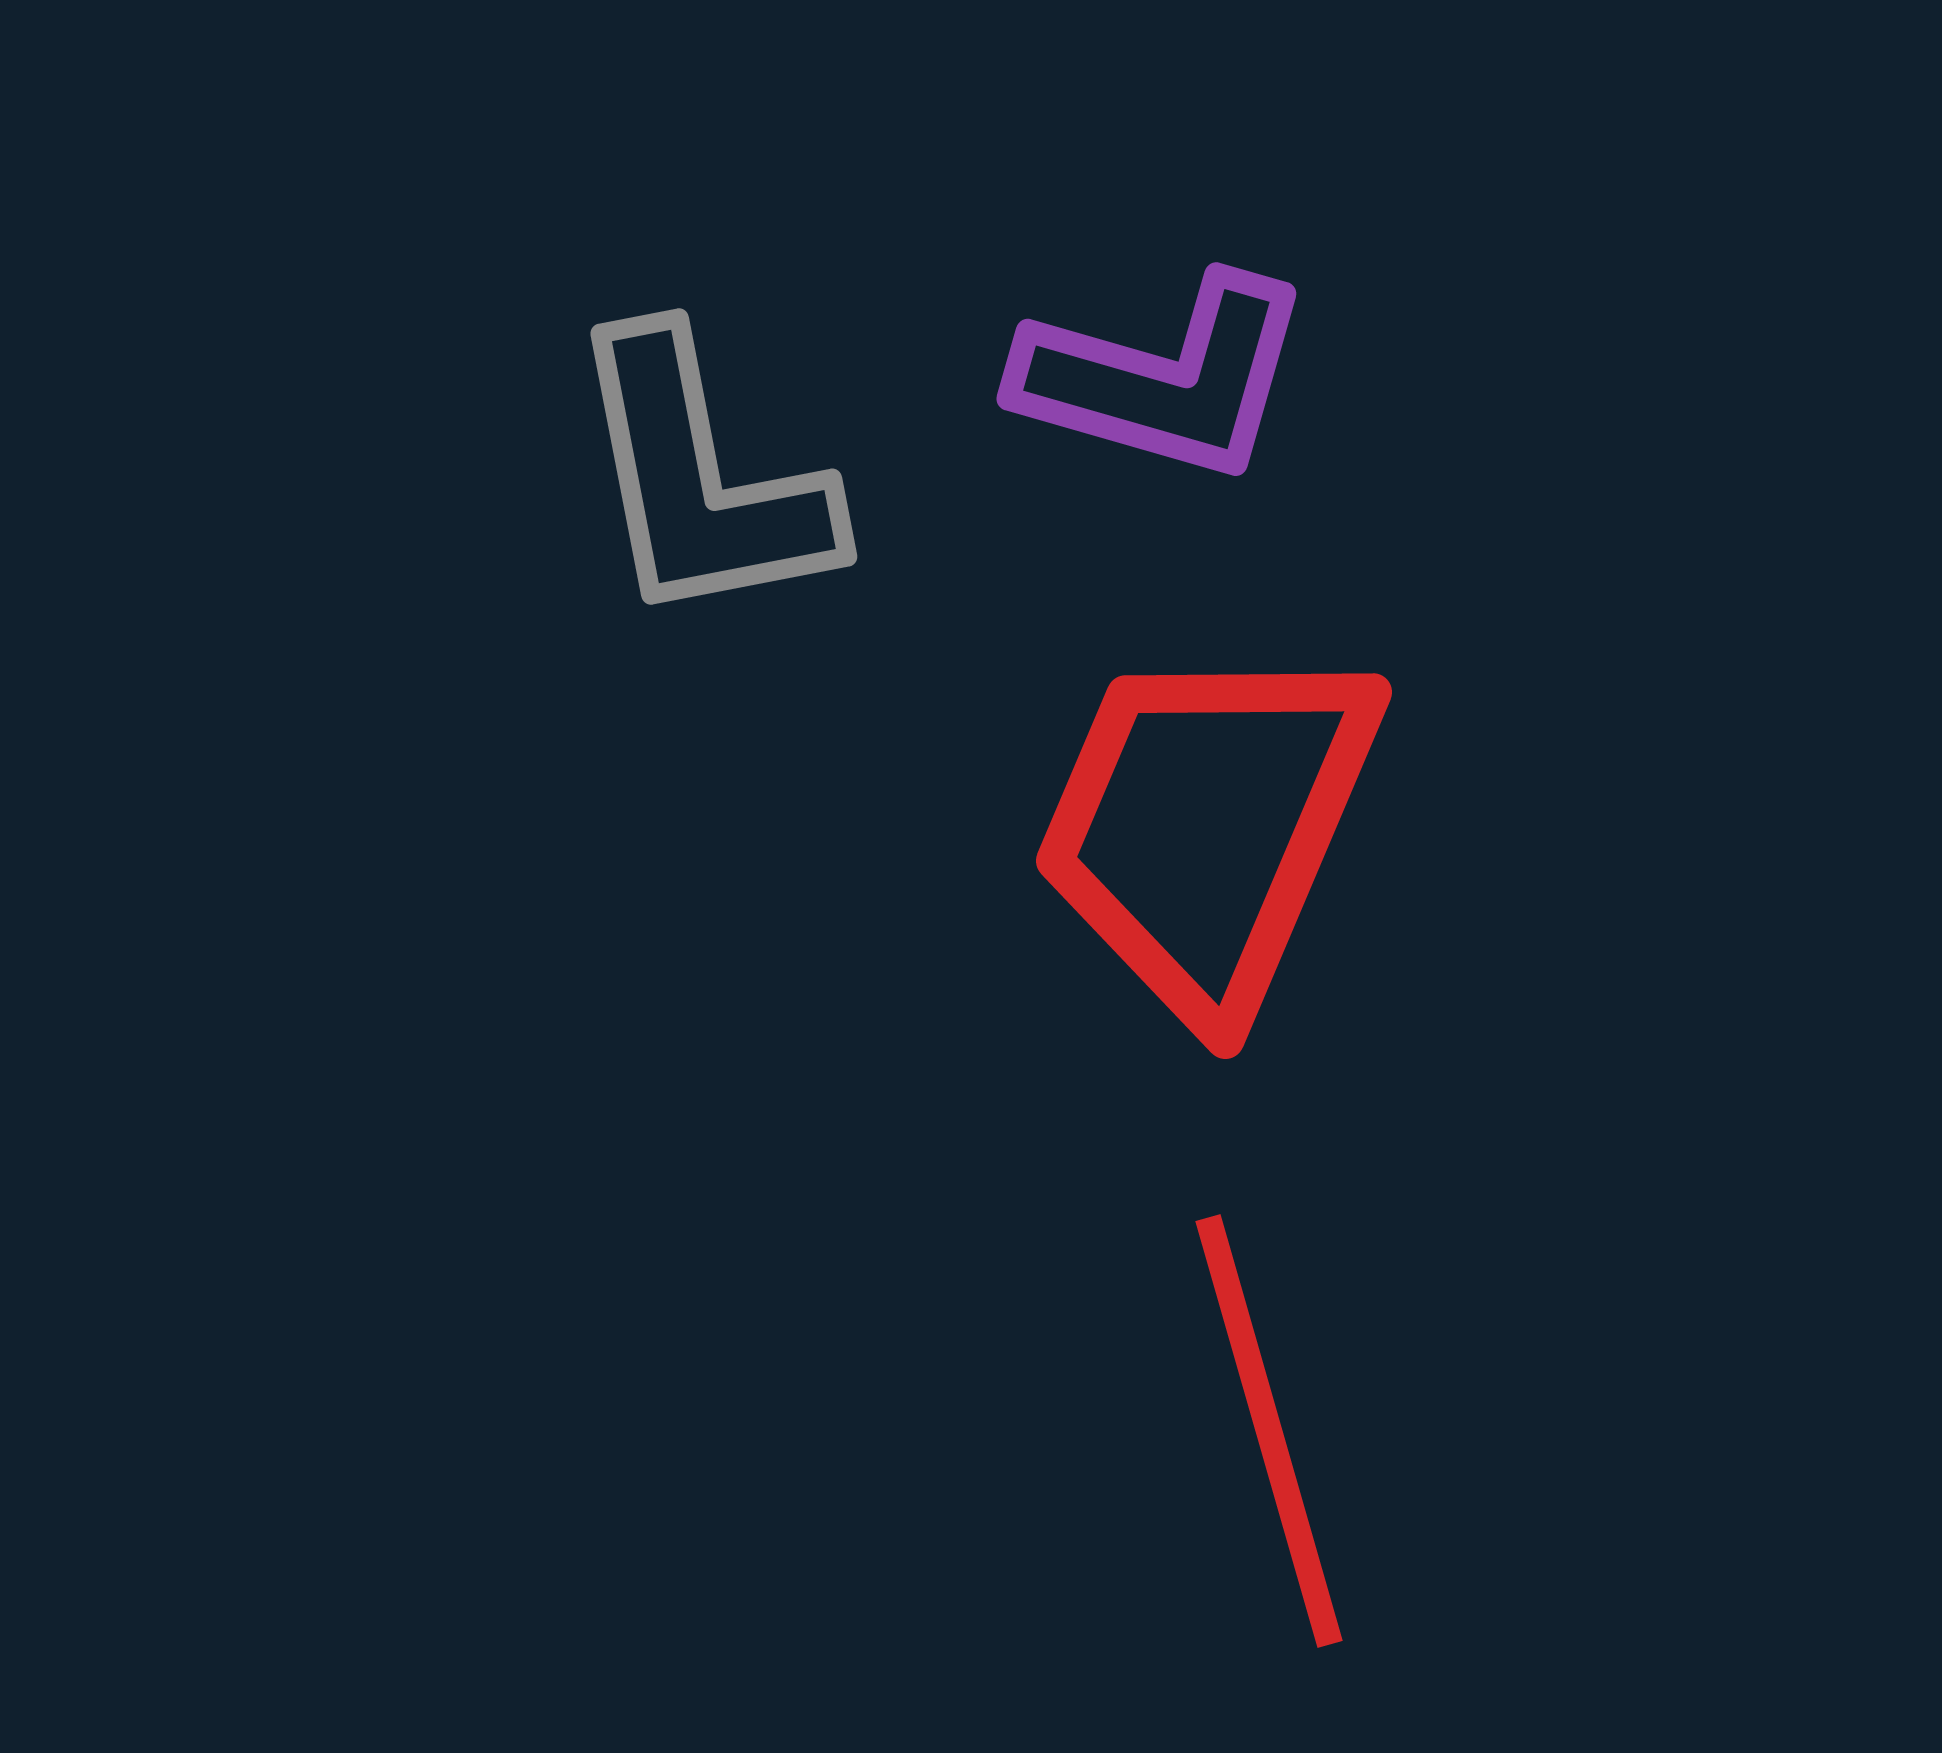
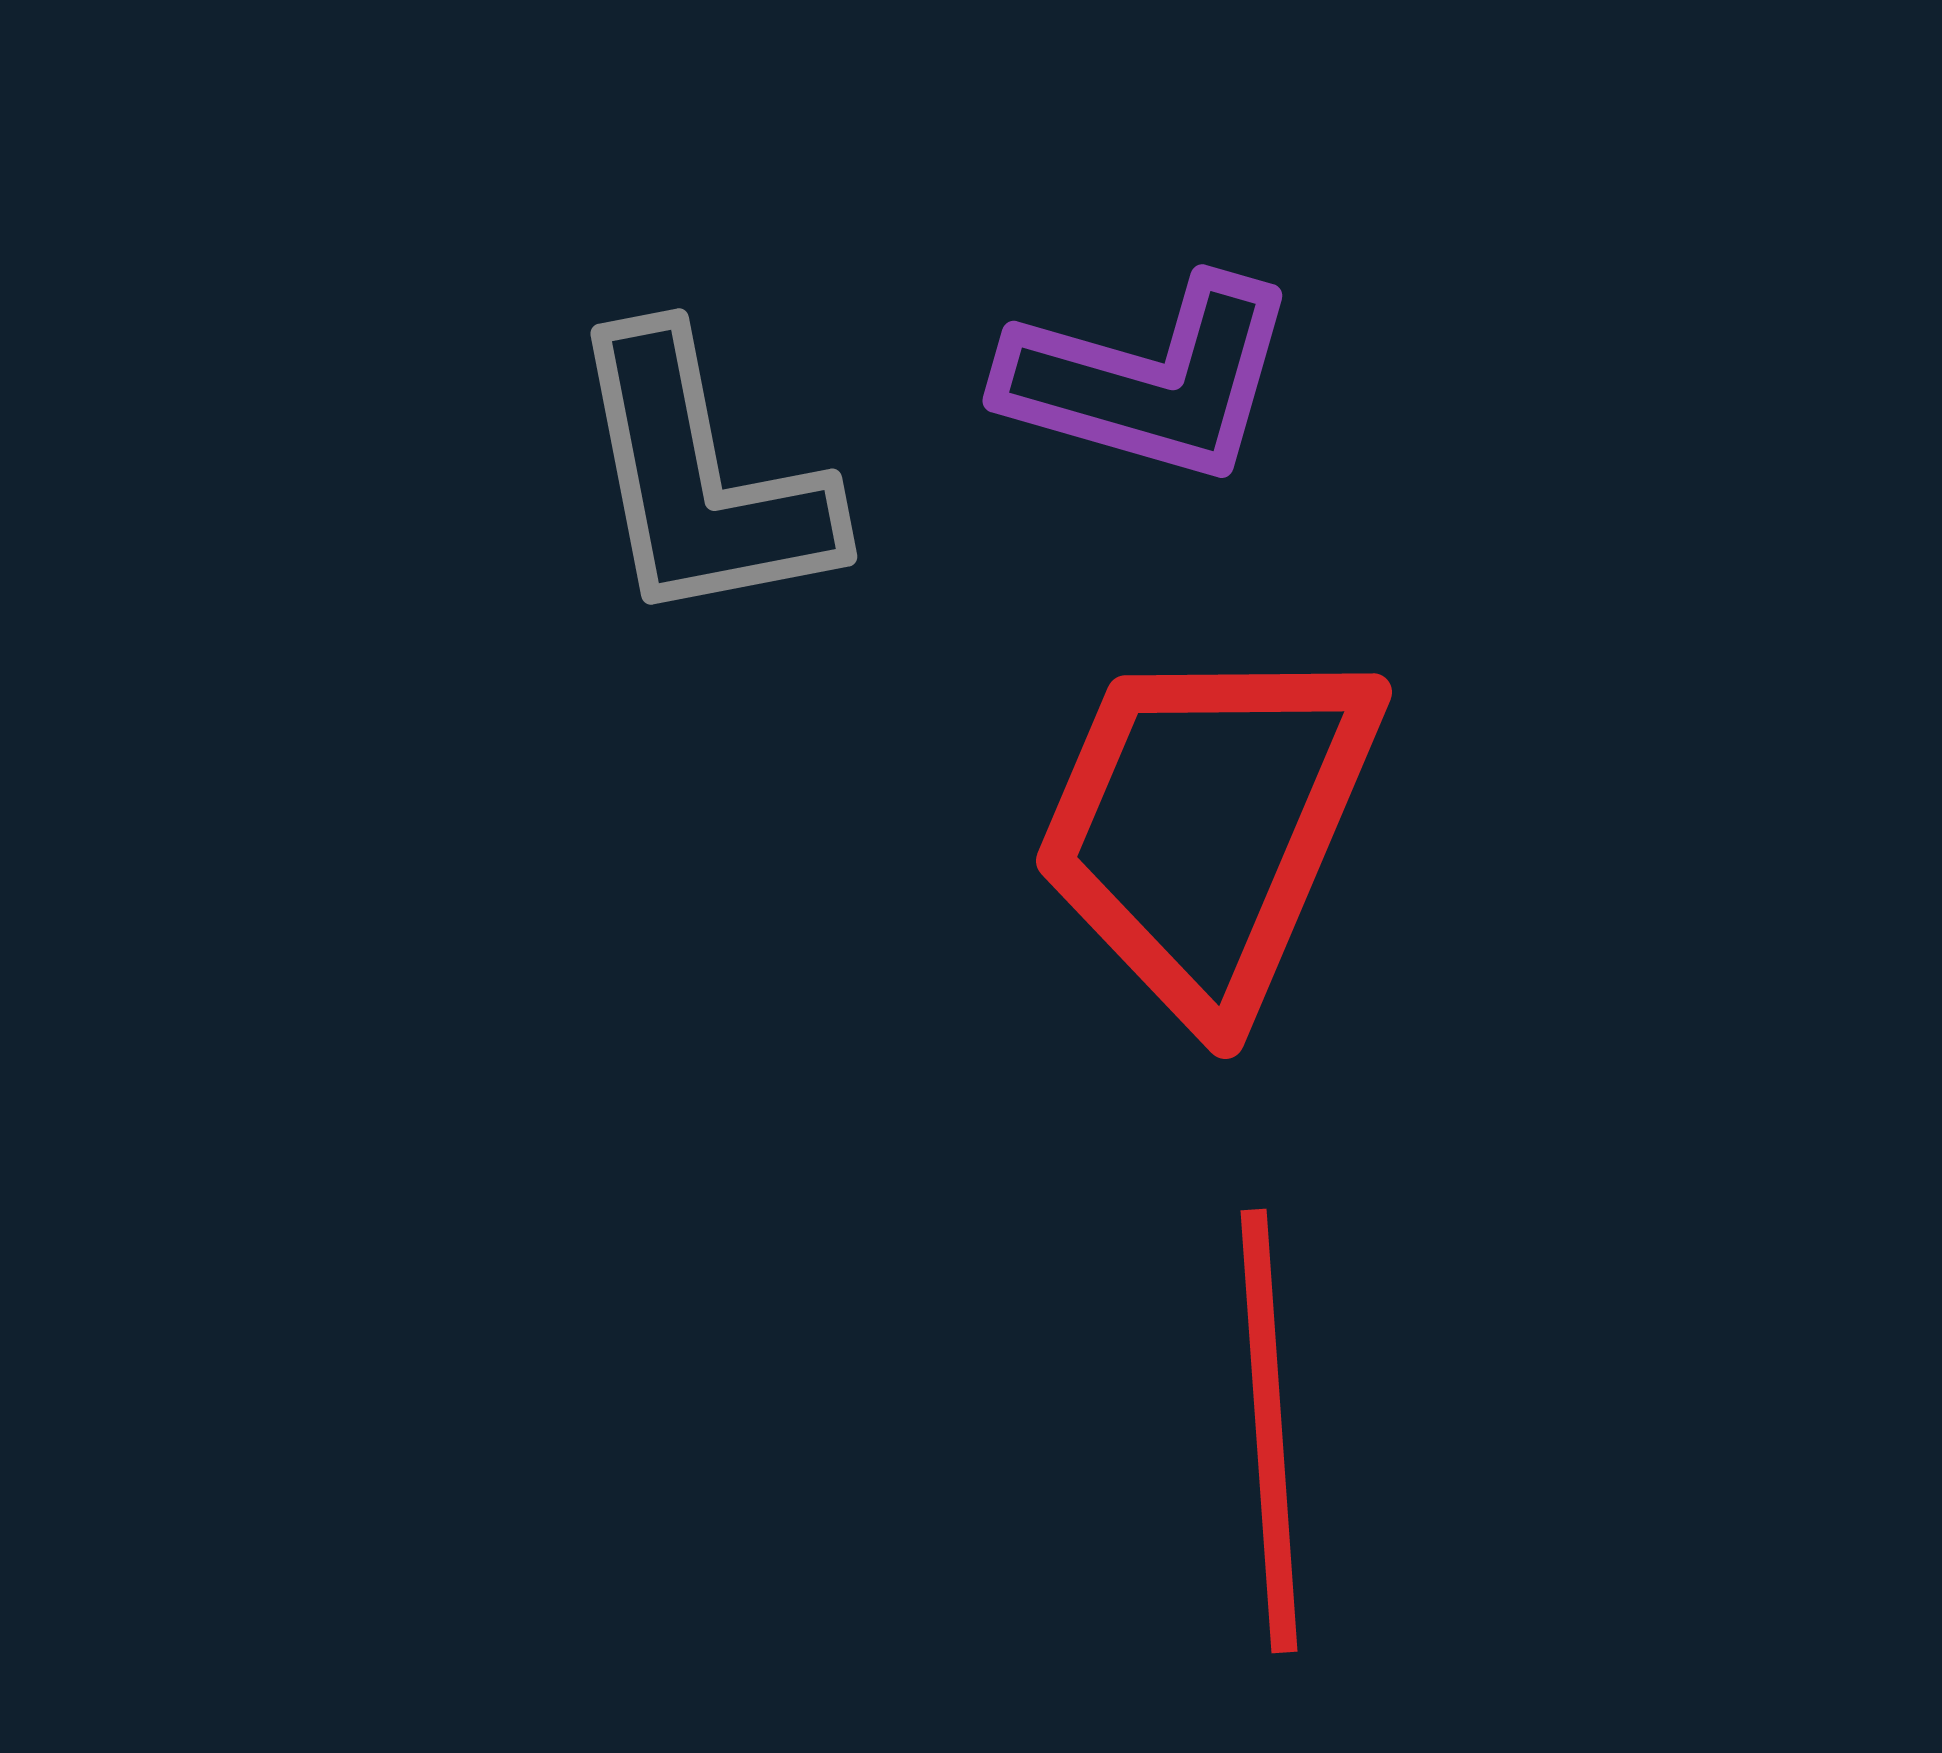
purple L-shape: moved 14 px left, 2 px down
red line: rotated 12 degrees clockwise
